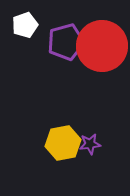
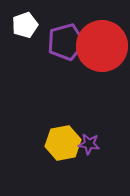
purple star: moved 1 px left; rotated 15 degrees clockwise
